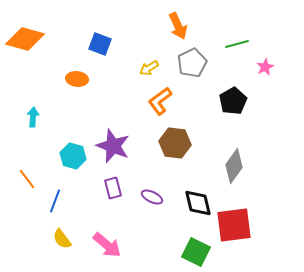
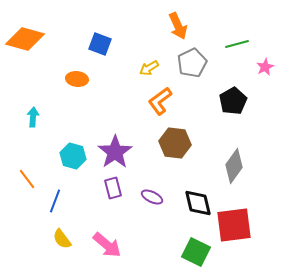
purple star: moved 2 px right, 6 px down; rotated 16 degrees clockwise
